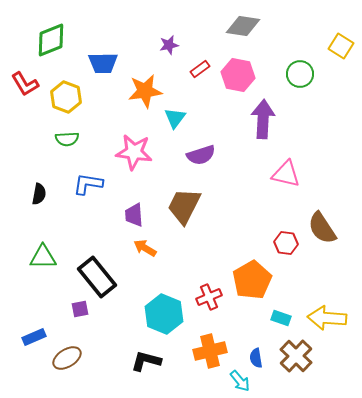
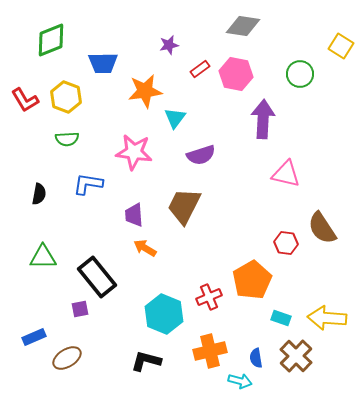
pink hexagon: moved 2 px left, 1 px up
red L-shape: moved 16 px down
cyan arrow: rotated 35 degrees counterclockwise
